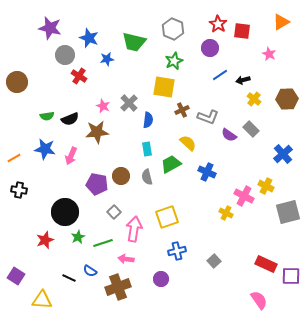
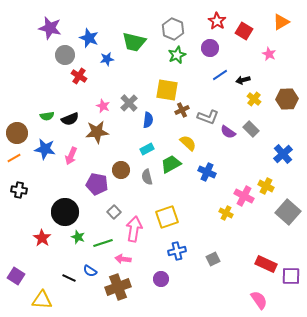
red star at (218, 24): moved 1 px left, 3 px up
red square at (242, 31): moved 2 px right; rotated 24 degrees clockwise
green star at (174, 61): moved 3 px right, 6 px up
brown circle at (17, 82): moved 51 px down
yellow square at (164, 87): moved 3 px right, 3 px down
purple semicircle at (229, 135): moved 1 px left, 3 px up
cyan rectangle at (147, 149): rotated 72 degrees clockwise
brown circle at (121, 176): moved 6 px up
gray square at (288, 212): rotated 35 degrees counterclockwise
green star at (78, 237): rotated 24 degrees counterclockwise
red star at (45, 240): moved 3 px left, 2 px up; rotated 18 degrees counterclockwise
pink arrow at (126, 259): moved 3 px left
gray square at (214, 261): moved 1 px left, 2 px up; rotated 16 degrees clockwise
